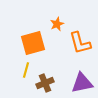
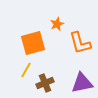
yellow line: rotated 14 degrees clockwise
